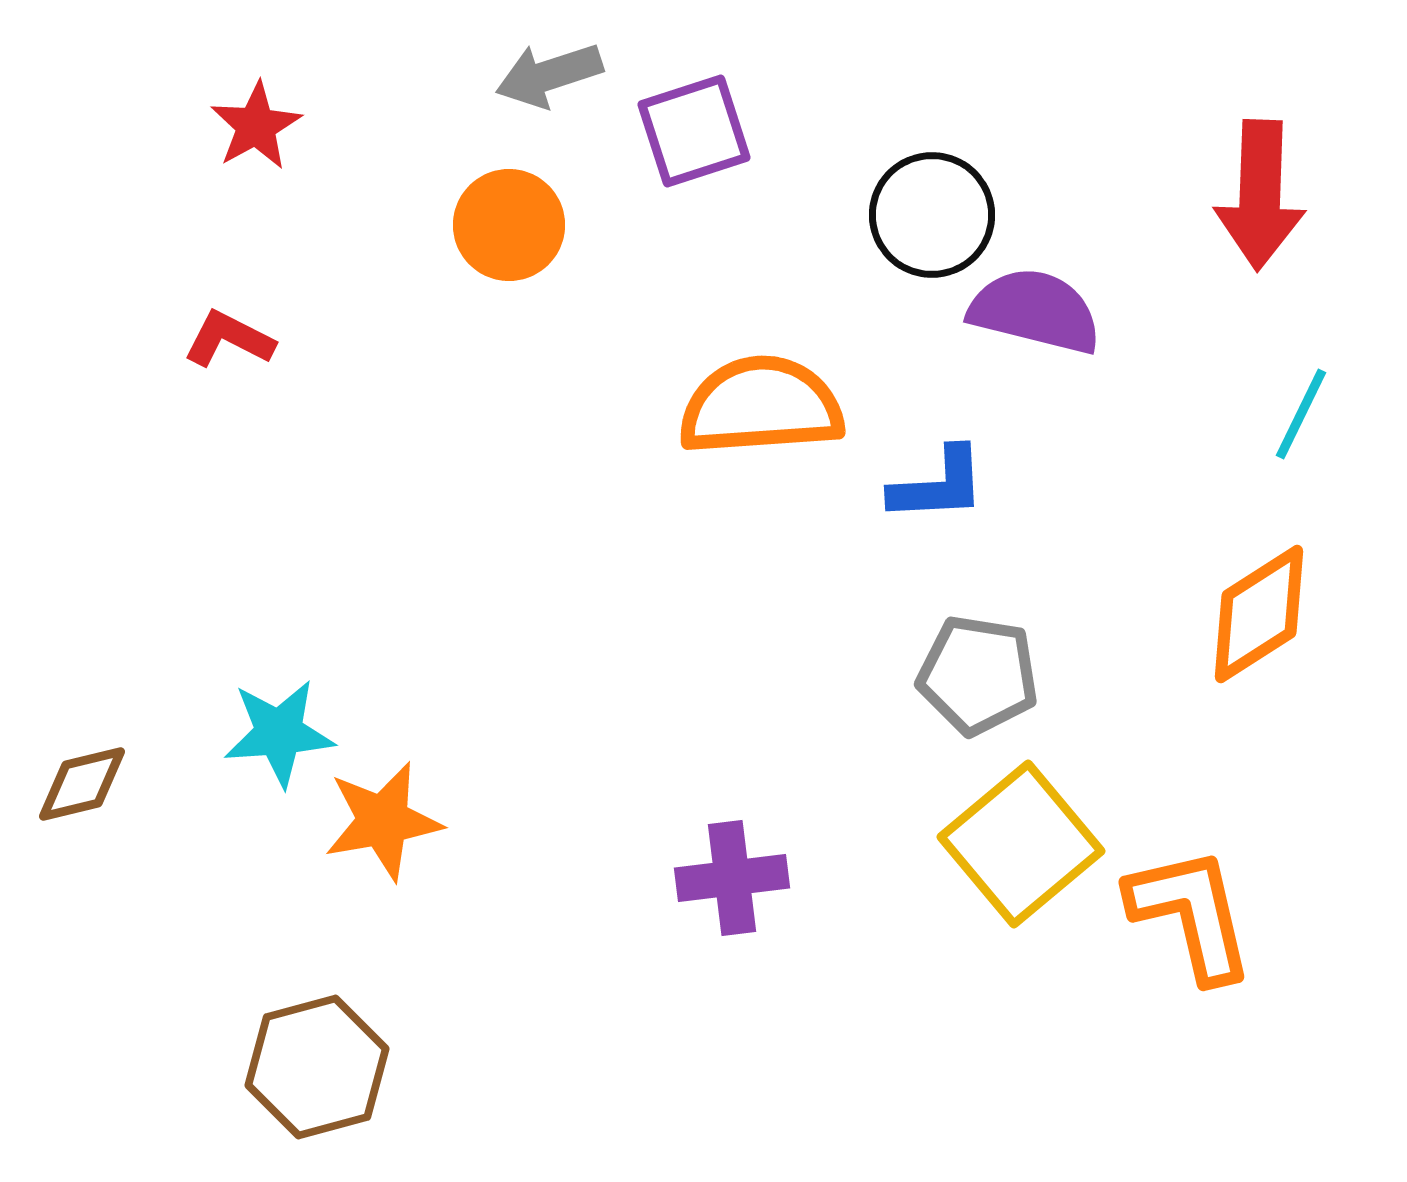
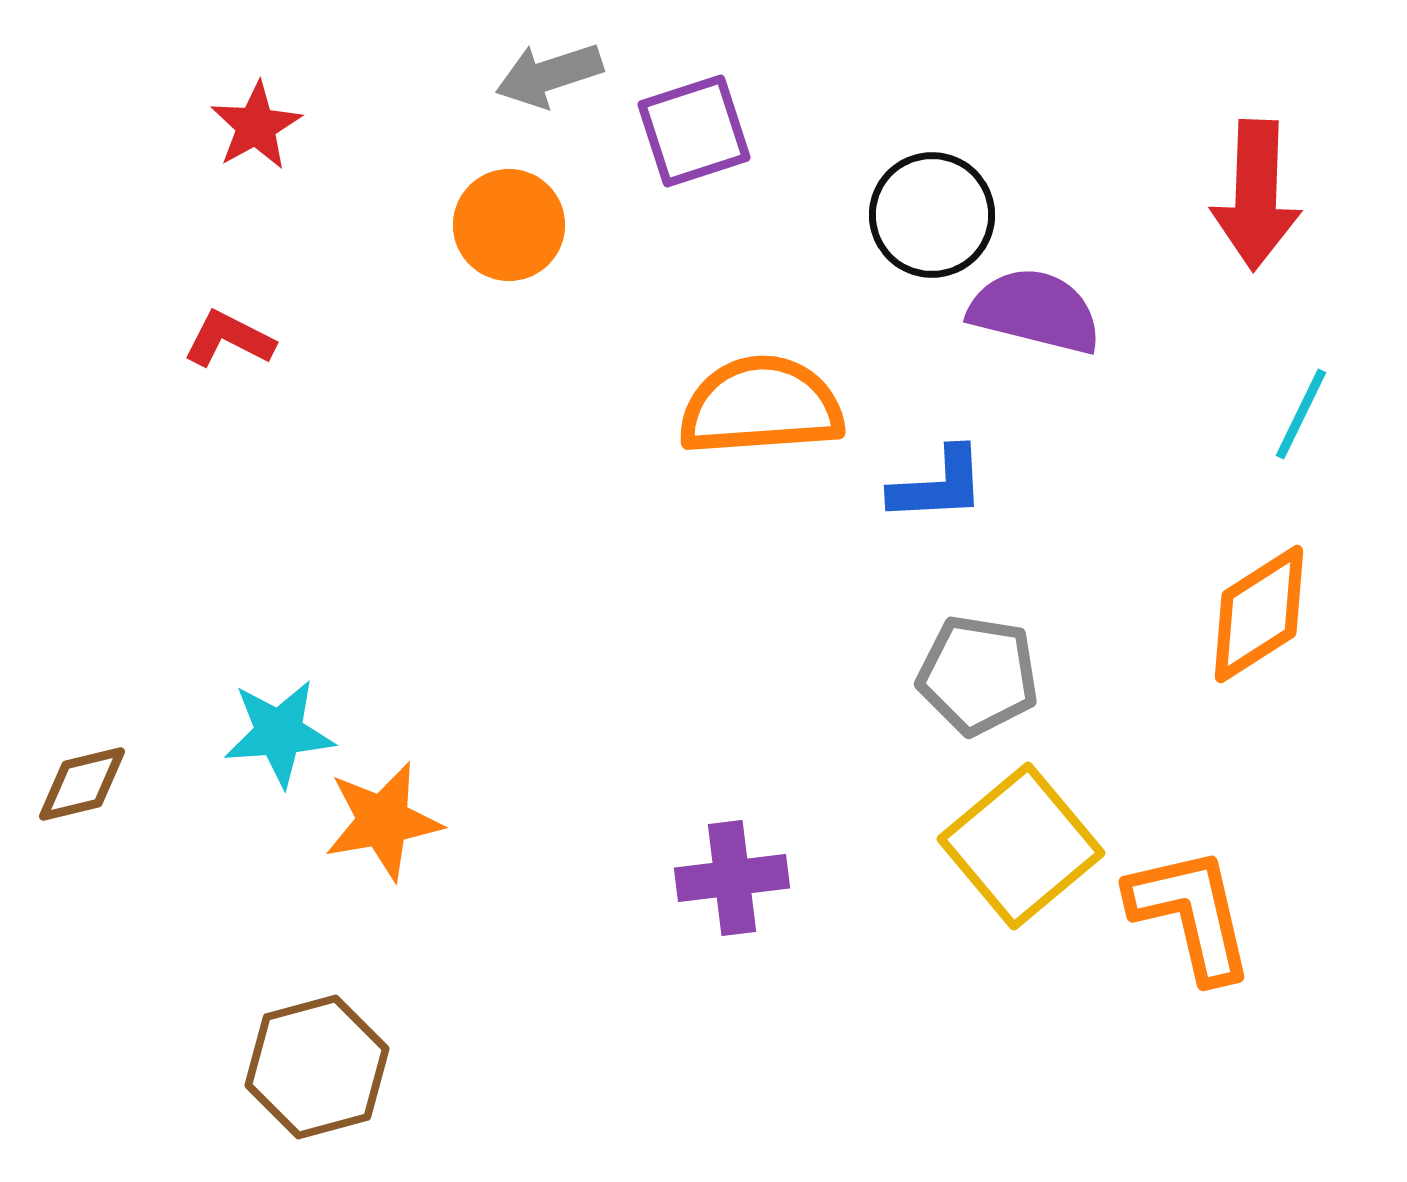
red arrow: moved 4 px left
yellow square: moved 2 px down
